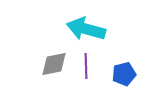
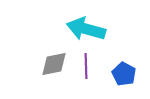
blue pentagon: rotated 30 degrees counterclockwise
